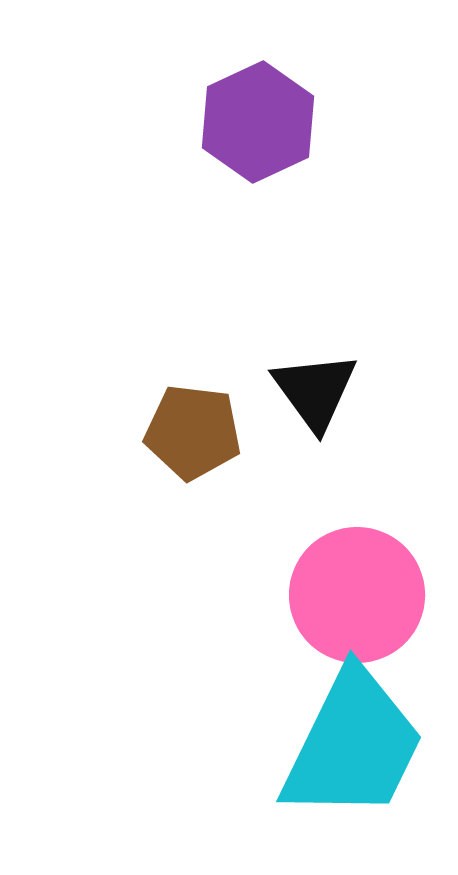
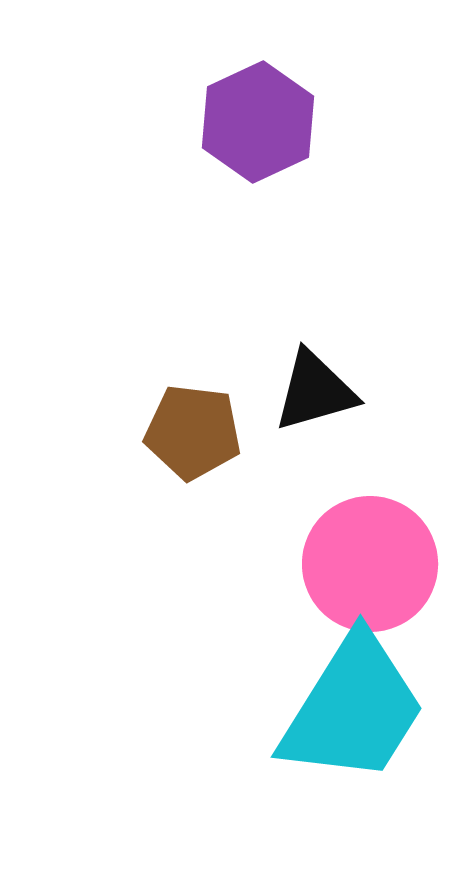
black triangle: rotated 50 degrees clockwise
pink circle: moved 13 px right, 31 px up
cyan trapezoid: moved 36 px up; rotated 6 degrees clockwise
